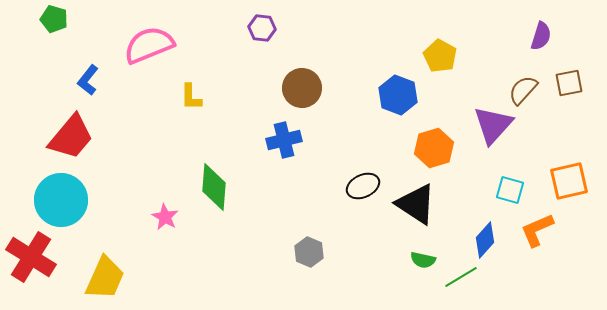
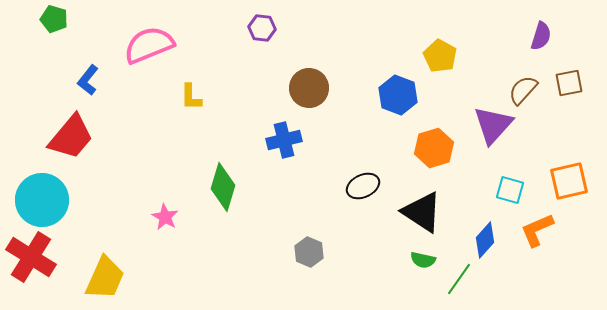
brown circle: moved 7 px right
green diamond: moved 9 px right; rotated 12 degrees clockwise
cyan circle: moved 19 px left
black triangle: moved 6 px right, 8 px down
green line: moved 2 px left, 2 px down; rotated 24 degrees counterclockwise
